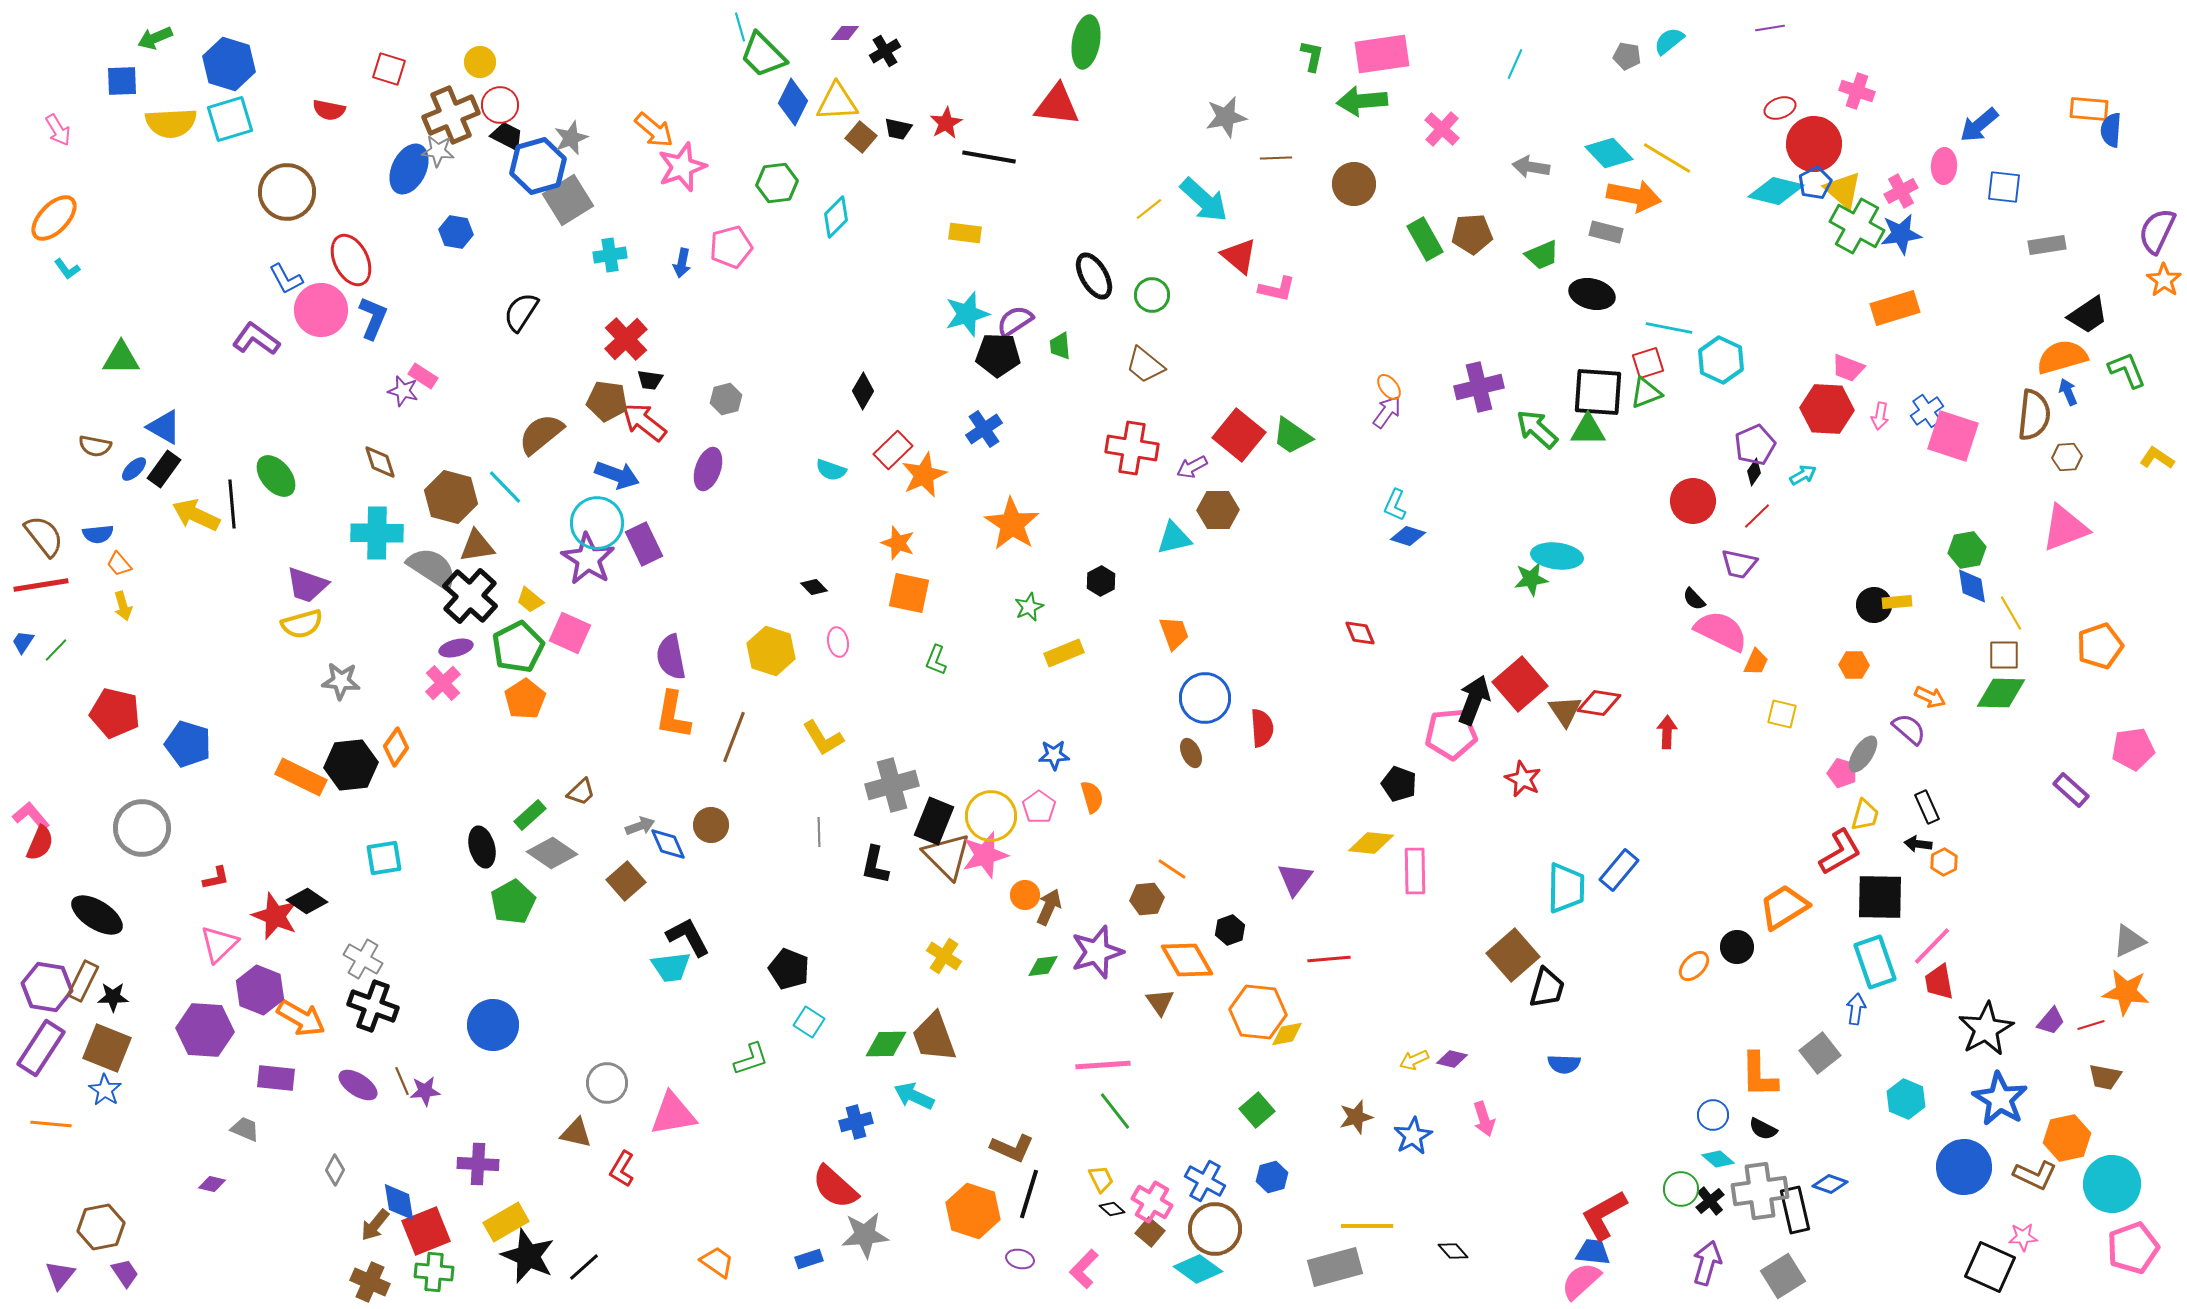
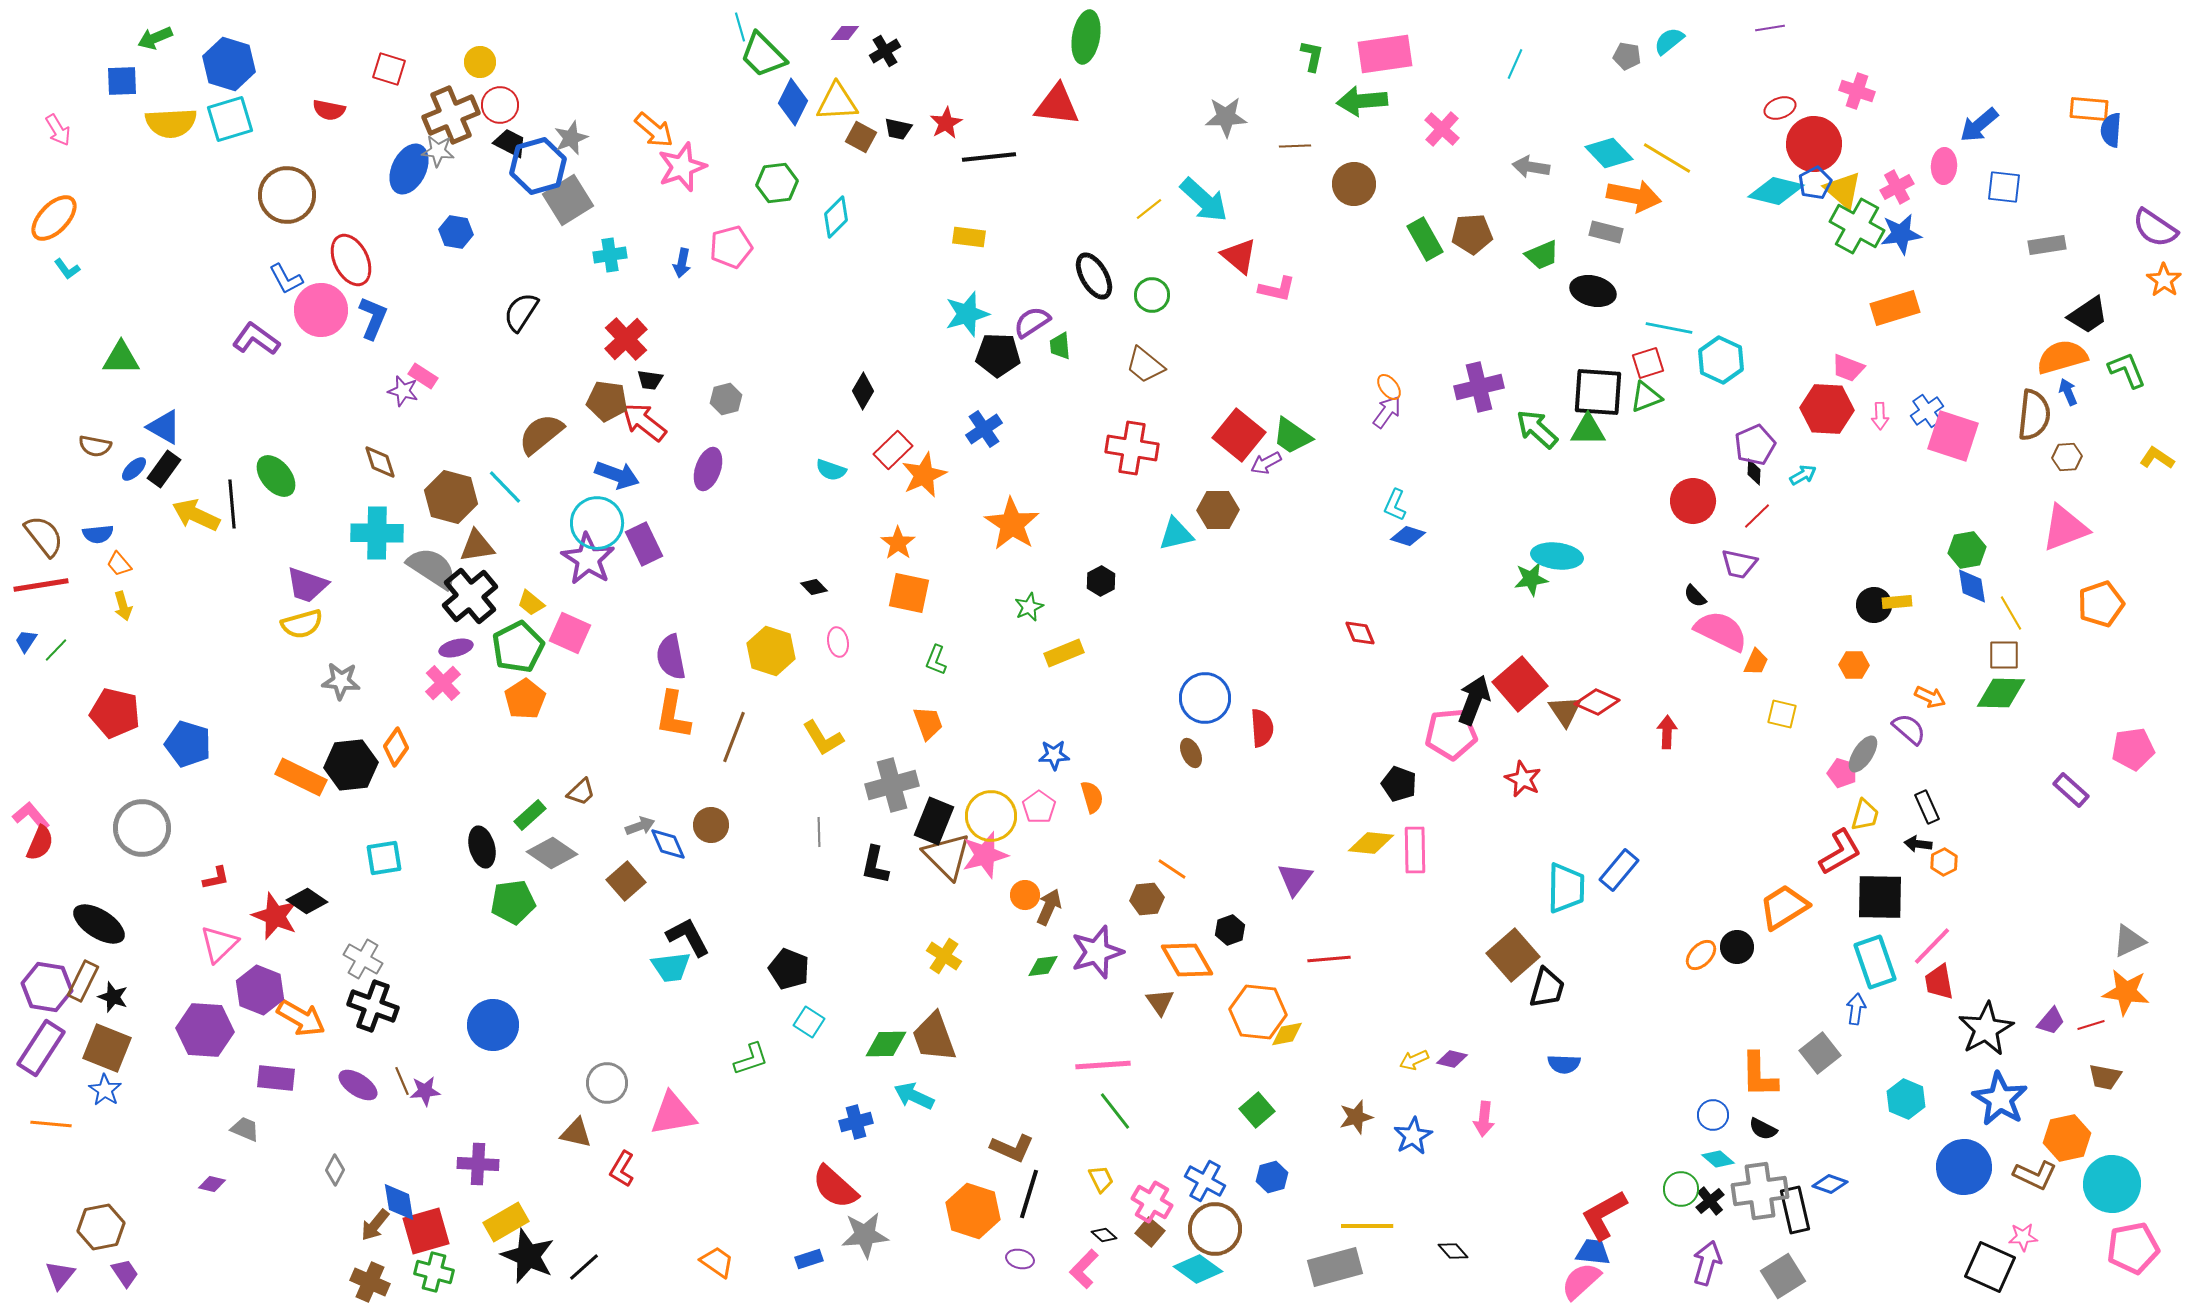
green ellipse at (1086, 42): moved 5 px up
pink rectangle at (1382, 54): moved 3 px right
gray star at (1226, 117): rotated 9 degrees clockwise
black trapezoid at (507, 136): moved 3 px right, 7 px down
brown square at (861, 137): rotated 12 degrees counterclockwise
black line at (989, 157): rotated 16 degrees counterclockwise
brown line at (1276, 158): moved 19 px right, 12 px up
pink cross at (1901, 191): moved 4 px left, 4 px up
brown circle at (287, 192): moved 3 px down
purple semicircle at (2157, 231): moved 2 px left, 3 px up; rotated 81 degrees counterclockwise
yellow rectangle at (965, 233): moved 4 px right, 4 px down
black ellipse at (1592, 294): moved 1 px right, 3 px up
purple semicircle at (1015, 321): moved 17 px right, 1 px down
green triangle at (1646, 393): moved 4 px down
pink arrow at (1880, 416): rotated 12 degrees counterclockwise
purple arrow at (1192, 467): moved 74 px right, 4 px up
black diamond at (1754, 472): rotated 32 degrees counterclockwise
cyan triangle at (1174, 538): moved 2 px right, 4 px up
orange star at (898, 543): rotated 16 degrees clockwise
black cross at (470, 596): rotated 8 degrees clockwise
black semicircle at (1694, 599): moved 1 px right, 3 px up
yellow trapezoid at (530, 600): moved 1 px right, 3 px down
orange trapezoid at (1174, 633): moved 246 px left, 90 px down
blue trapezoid at (23, 642): moved 3 px right, 1 px up
orange pentagon at (2100, 646): moved 1 px right, 42 px up
red diamond at (1599, 703): moved 2 px left, 1 px up; rotated 15 degrees clockwise
pink rectangle at (1415, 871): moved 21 px up
green pentagon at (513, 902): rotated 21 degrees clockwise
black ellipse at (97, 915): moved 2 px right, 9 px down
orange ellipse at (1694, 966): moved 7 px right, 11 px up
black star at (113, 997): rotated 20 degrees clockwise
pink arrow at (1484, 1119): rotated 24 degrees clockwise
black diamond at (1112, 1209): moved 8 px left, 26 px down
red square at (426, 1231): rotated 6 degrees clockwise
pink pentagon at (2133, 1248): rotated 9 degrees clockwise
green cross at (434, 1272): rotated 9 degrees clockwise
